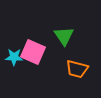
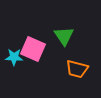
pink square: moved 3 px up
